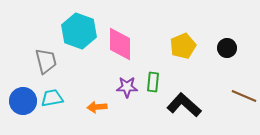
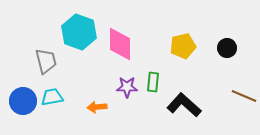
cyan hexagon: moved 1 px down
yellow pentagon: rotated 10 degrees clockwise
cyan trapezoid: moved 1 px up
